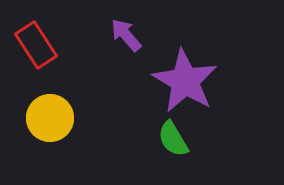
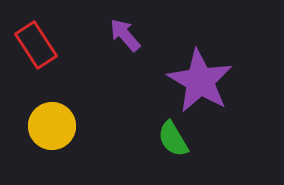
purple arrow: moved 1 px left
purple star: moved 15 px right
yellow circle: moved 2 px right, 8 px down
